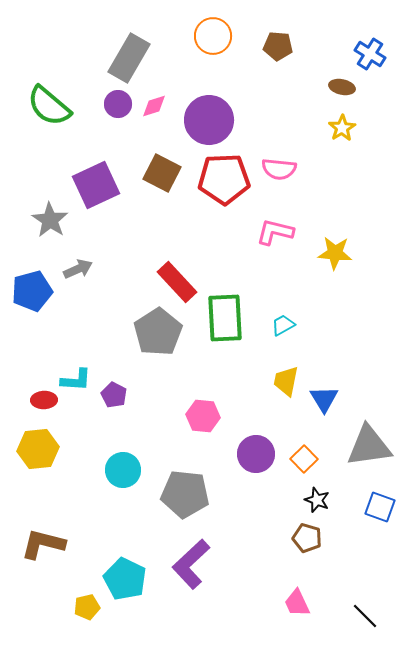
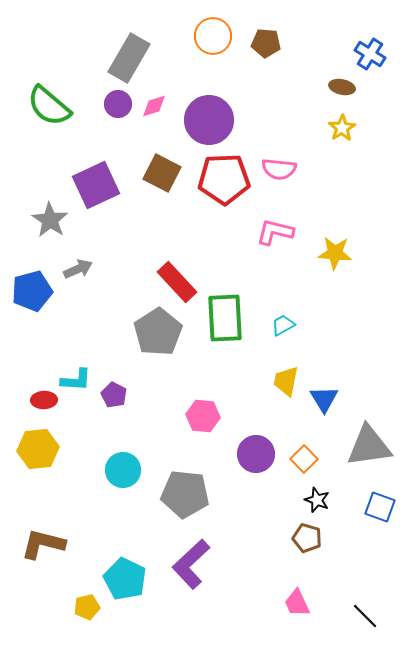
brown pentagon at (278, 46): moved 12 px left, 3 px up
